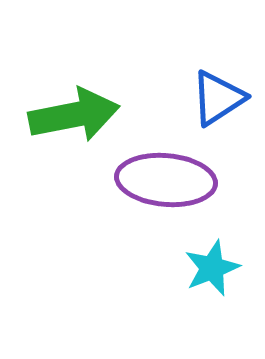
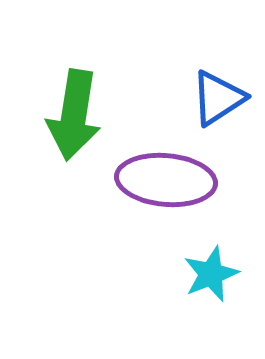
green arrow: rotated 110 degrees clockwise
cyan star: moved 1 px left, 6 px down
